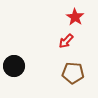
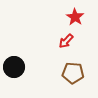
black circle: moved 1 px down
